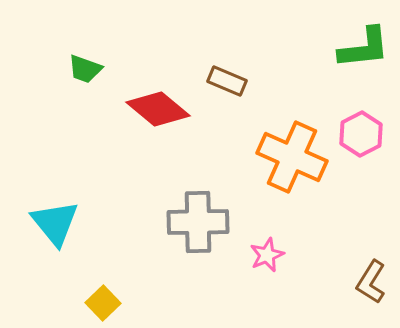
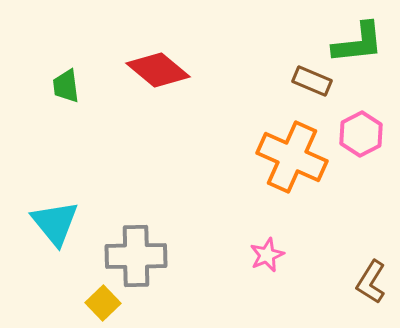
green L-shape: moved 6 px left, 5 px up
green trapezoid: moved 19 px left, 17 px down; rotated 63 degrees clockwise
brown rectangle: moved 85 px right
red diamond: moved 39 px up
gray cross: moved 62 px left, 34 px down
